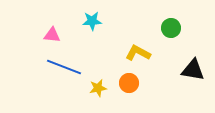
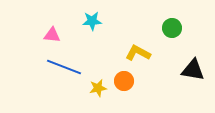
green circle: moved 1 px right
orange circle: moved 5 px left, 2 px up
